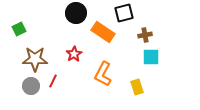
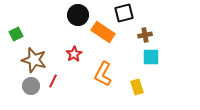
black circle: moved 2 px right, 2 px down
green square: moved 3 px left, 5 px down
brown star: moved 1 px left, 1 px down; rotated 15 degrees clockwise
